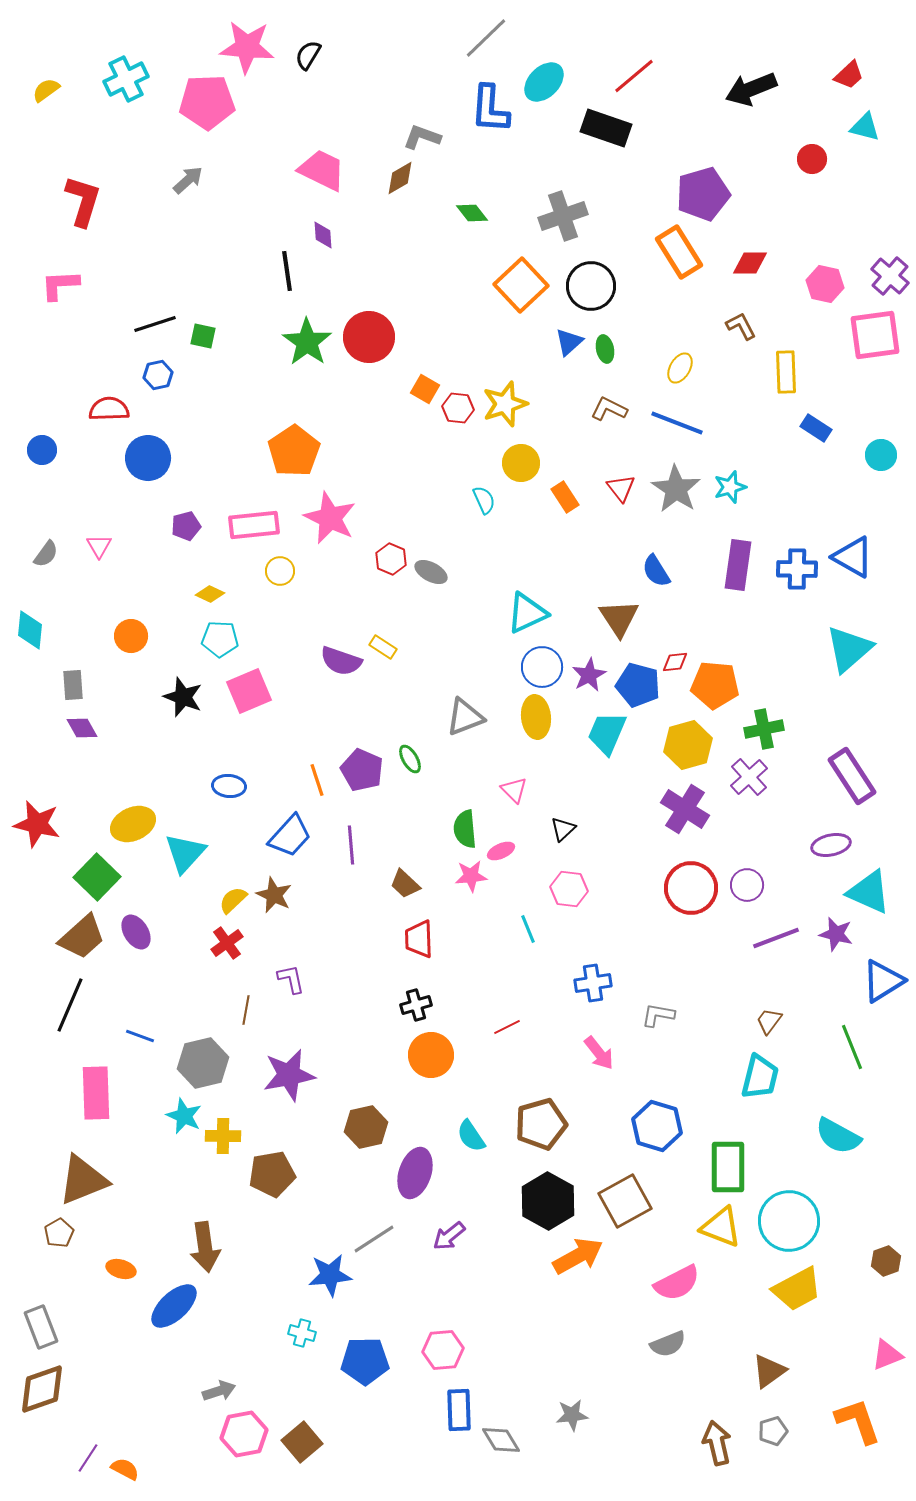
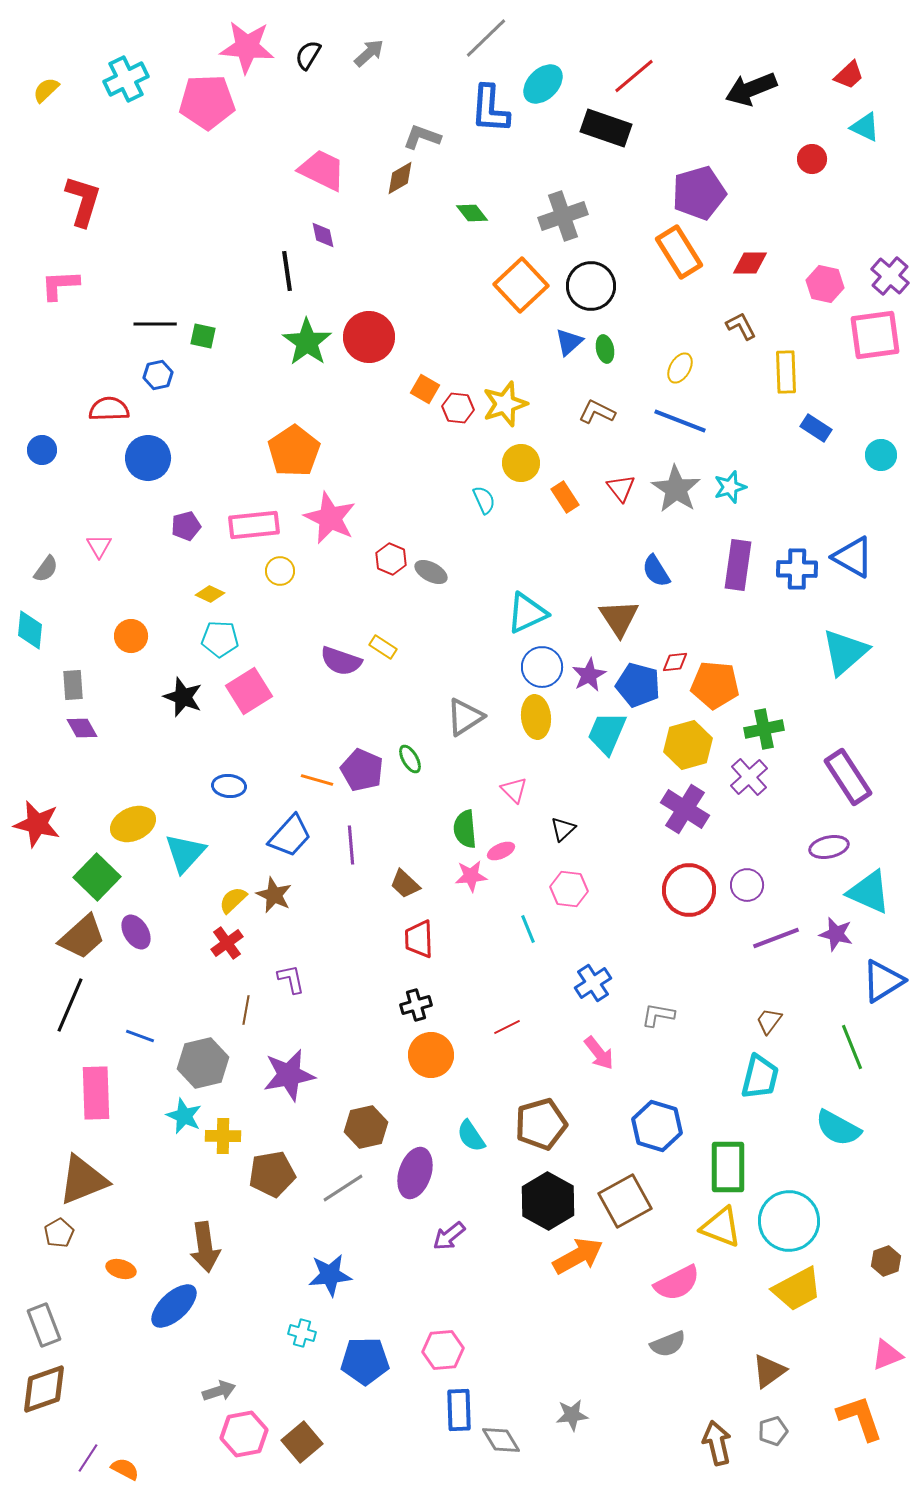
cyan ellipse at (544, 82): moved 1 px left, 2 px down
yellow semicircle at (46, 90): rotated 8 degrees counterclockwise
cyan triangle at (865, 127): rotated 12 degrees clockwise
gray arrow at (188, 180): moved 181 px right, 127 px up
purple pentagon at (703, 194): moved 4 px left, 1 px up
purple diamond at (323, 235): rotated 8 degrees counterclockwise
black line at (155, 324): rotated 18 degrees clockwise
brown L-shape at (609, 409): moved 12 px left, 3 px down
blue line at (677, 423): moved 3 px right, 2 px up
gray semicircle at (46, 554): moved 15 px down
cyan triangle at (849, 649): moved 4 px left, 3 px down
pink square at (249, 691): rotated 9 degrees counterclockwise
gray triangle at (465, 717): rotated 12 degrees counterclockwise
purple rectangle at (852, 776): moved 4 px left, 1 px down
orange line at (317, 780): rotated 56 degrees counterclockwise
purple ellipse at (831, 845): moved 2 px left, 2 px down
red circle at (691, 888): moved 2 px left, 2 px down
blue cross at (593, 983): rotated 24 degrees counterclockwise
cyan semicircle at (838, 1136): moved 8 px up
gray line at (374, 1239): moved 31 px left, 51 px up
gray rectangle at (41, 1327): moved 3 px right, 2 px up
brown diamond at (42, 1389): moved 2 px right
orange L-shape at (858, 1421): moved 2 px right, 3 px up
